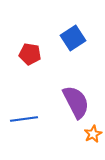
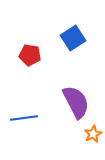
red pentagon: moved 1 px down
blue line: moved 1 px up
